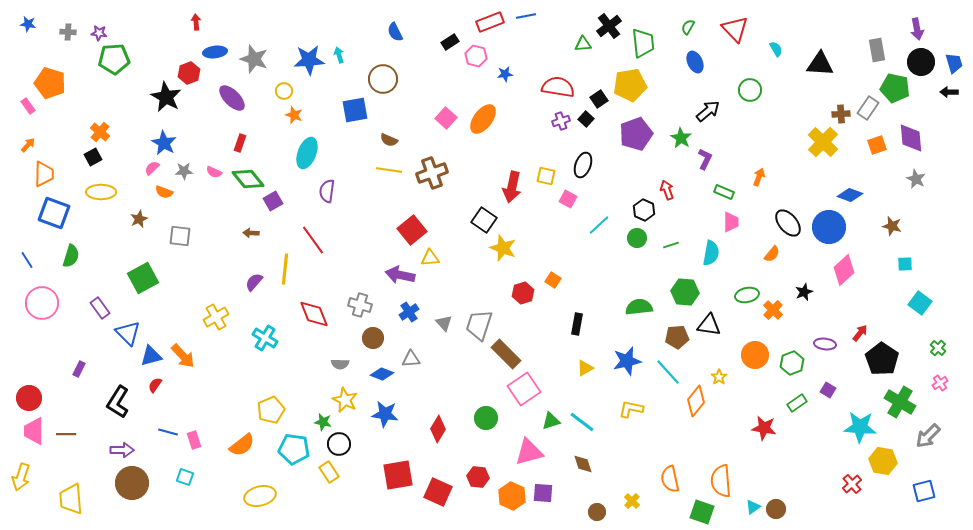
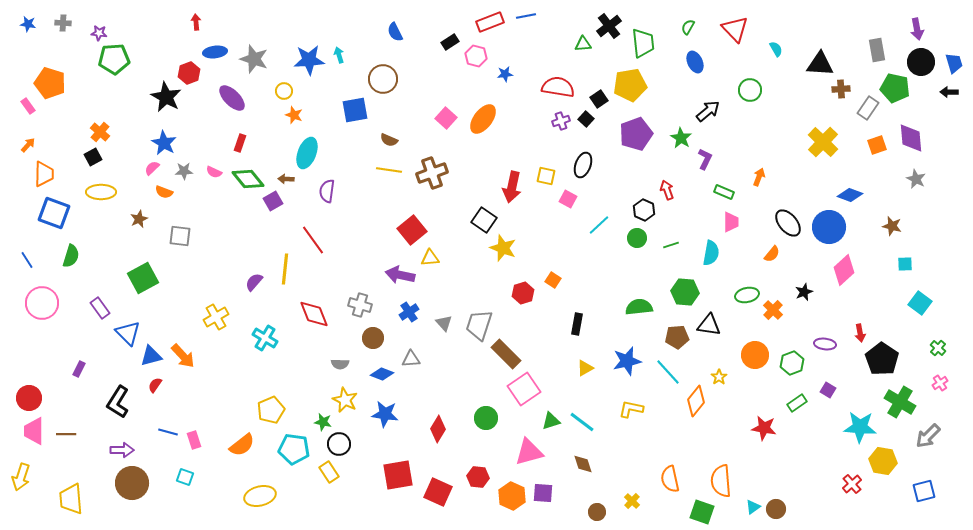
gray cross at (68, 32): moved 5 px left, 9 px up
brown cross at (841, 114): moved 25 px up
brown arrow at (251, 233): moved 35 px right, 54 px up
red arrow at (860, 333): rotated 132 degrees clockwise
